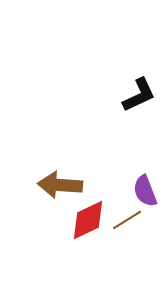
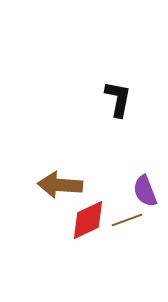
black L-shape: moved 21 px left, 4 px down; rotated 54 degrees counterclockwise
brown line: rotated 12 degrees clockwise
